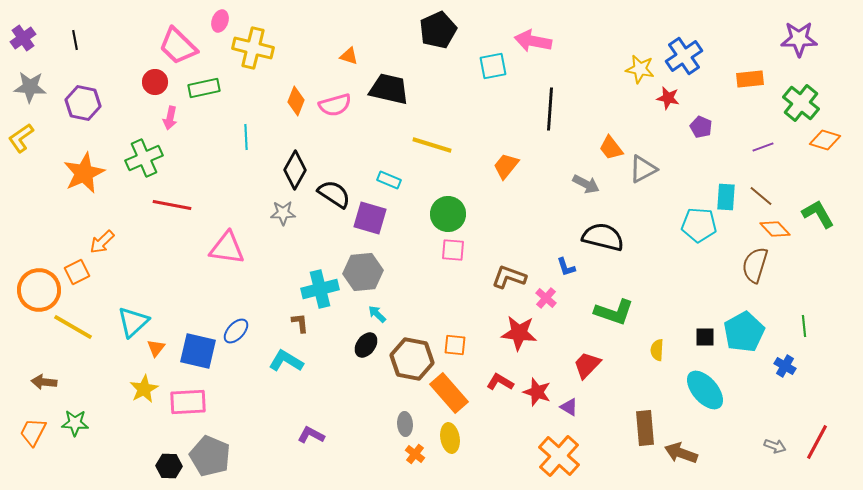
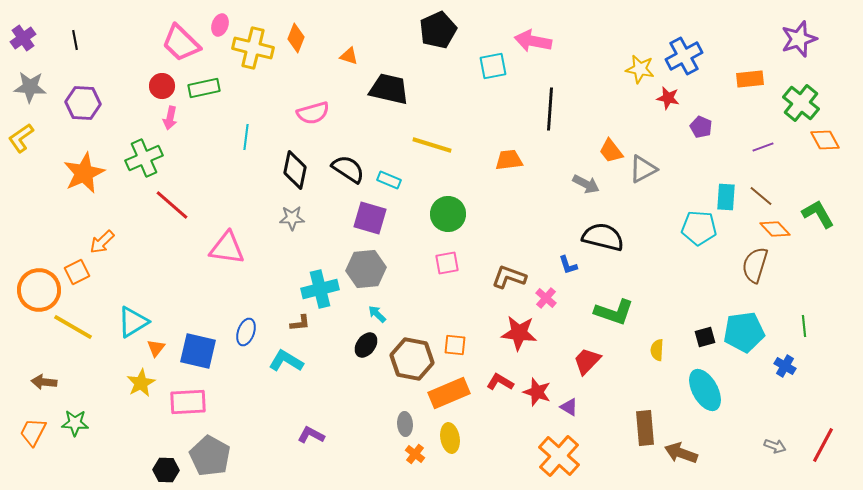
pink ellipse at (220, 21): moved 4 px down
purple star at (799, 39): rotated 18 degrees counterclockwise
pink trapezoid at (178, 46): moved 3 px right, 3 px up
blue cross at (684, 56): rotated 6 degrees clockwise
red circle at (155, 82): moved 7 px right, 4 px down
orange diamond at (296, 101): moved 63 px up
purple hexagon at (83, 103): rotated 8 degrees counterclockwise
pink semicircle at (335, 105): moved 22 px left, 8 px down
cyan line at (246, 137): rotated 10 degrees clockwise
orange diamond at (825, 140): rotated 44 degrees clockwise
orange trapezoid at (611, 148): moved 3 px down
orange trapezoid at (506, 166): moved 3 px right, 6 px up; rotated 44 degrees clockwise
black diamond at (295, 170): rotated 18 degrees counterclockwise
black semicircle at (334, 194): moved 14 px right, 25 px up
red line at (172, 205): rotated 30 degrees clockwise
gray star at (283, 213): moved 9 px right, 5 px down
cyan pentagon at (699, 225): moved 3 px down
pink square at (453, 250): moved 6 px left, 13 px down; rotated 15 degrees counterclockwise
blue L-shape at (566, 267): moved 2 px right, 2 px up
gray hexagon at (363, 272): moved 3 px right, 3 px up
cyan triangle at (133, 322): rotated 12 degrees clockwise
brown L-shape at (300, 323): rotated 90 degrees clockwise
blue ellipse at (236, 331): moved 10 px right, 1 px down; rotated 24 degrees counterclockwise
cyan pentagon at (744, 332): rotated 21 degrees clockwise
black square at (705, 337): rotated 15 degrees counterclockwise
red trapezoid at (587, 365): moved 4 px up
yellow star at (144, 389): moved 3 px left, 6 px up
cyan ellipse at (705, 390): rotated 12 degrees clockwise
orange rectangle at (449, 393): rotated 72 degrees counterclockwise
red line at (817, 442): moved 6 px right, 3 px down
gray pentagon at (210, 456): rotated 6 degrees clockwise
black hexagon at (169, 466): moved 3 px left, 4 px down
